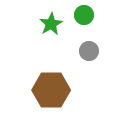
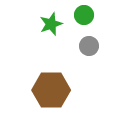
green star: rotated 10 degrees clockwise
gray circle: moved 5 px up
